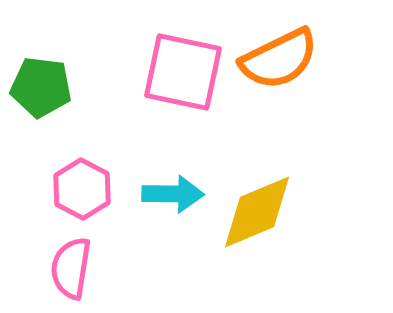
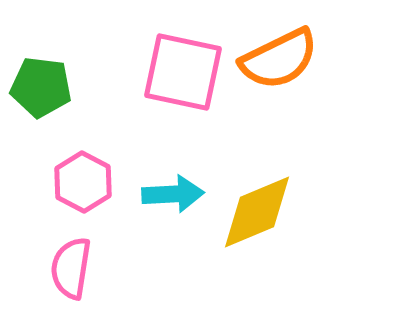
pink hexagon: moved 1 px right, 7 px up
cyan arrow: rotated 4 degrees counterclockwise
